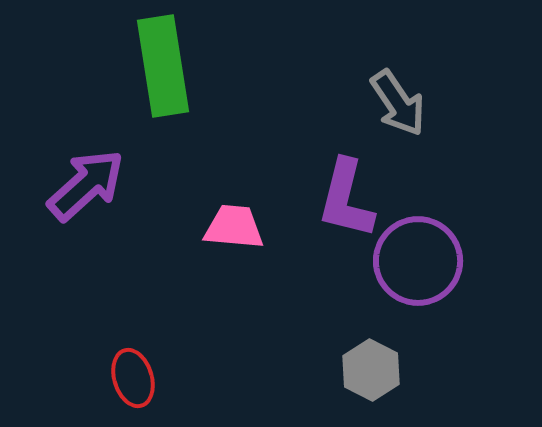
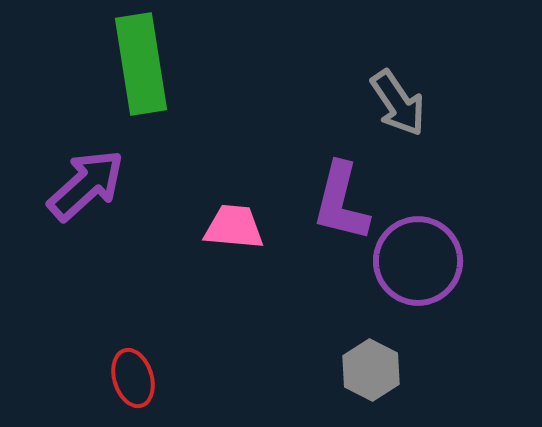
green rectangle: moved 22 px left, 2 px up
purple L-shape: moved 5 px left, 3 px down
